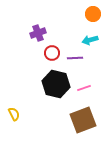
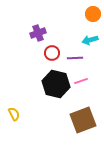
pink line: moved 3 px left, 7 px up
